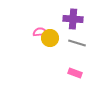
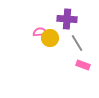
purple cross: moved 6 px left
gray line: rotated 42 degrees clockwise
pink rectangle: moved 8 px right, 8 px up
